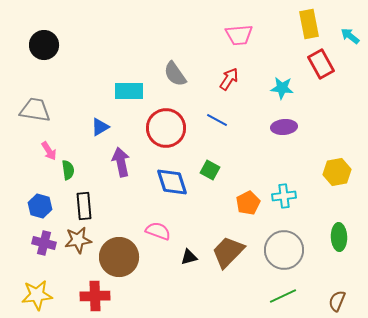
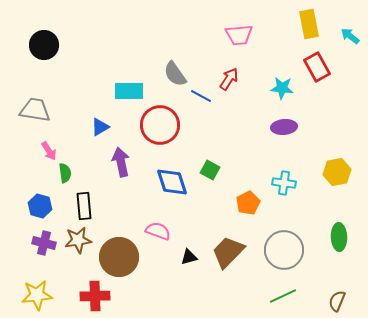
red rectangle: moved 4 px left, 3 px down
blue line: moved 16 px left, 24 px up
red circle: moved 6 px left, 3 px up
green semicircle: moved 3 px left, 3 px down
cyan cross: moved 13 px up; rotated 15 degrees clockwise
